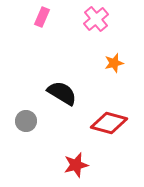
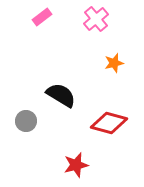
pink rectangle: rotated 30 degrees clockwise
black semicircle: moved 1 px left, 2 px down
